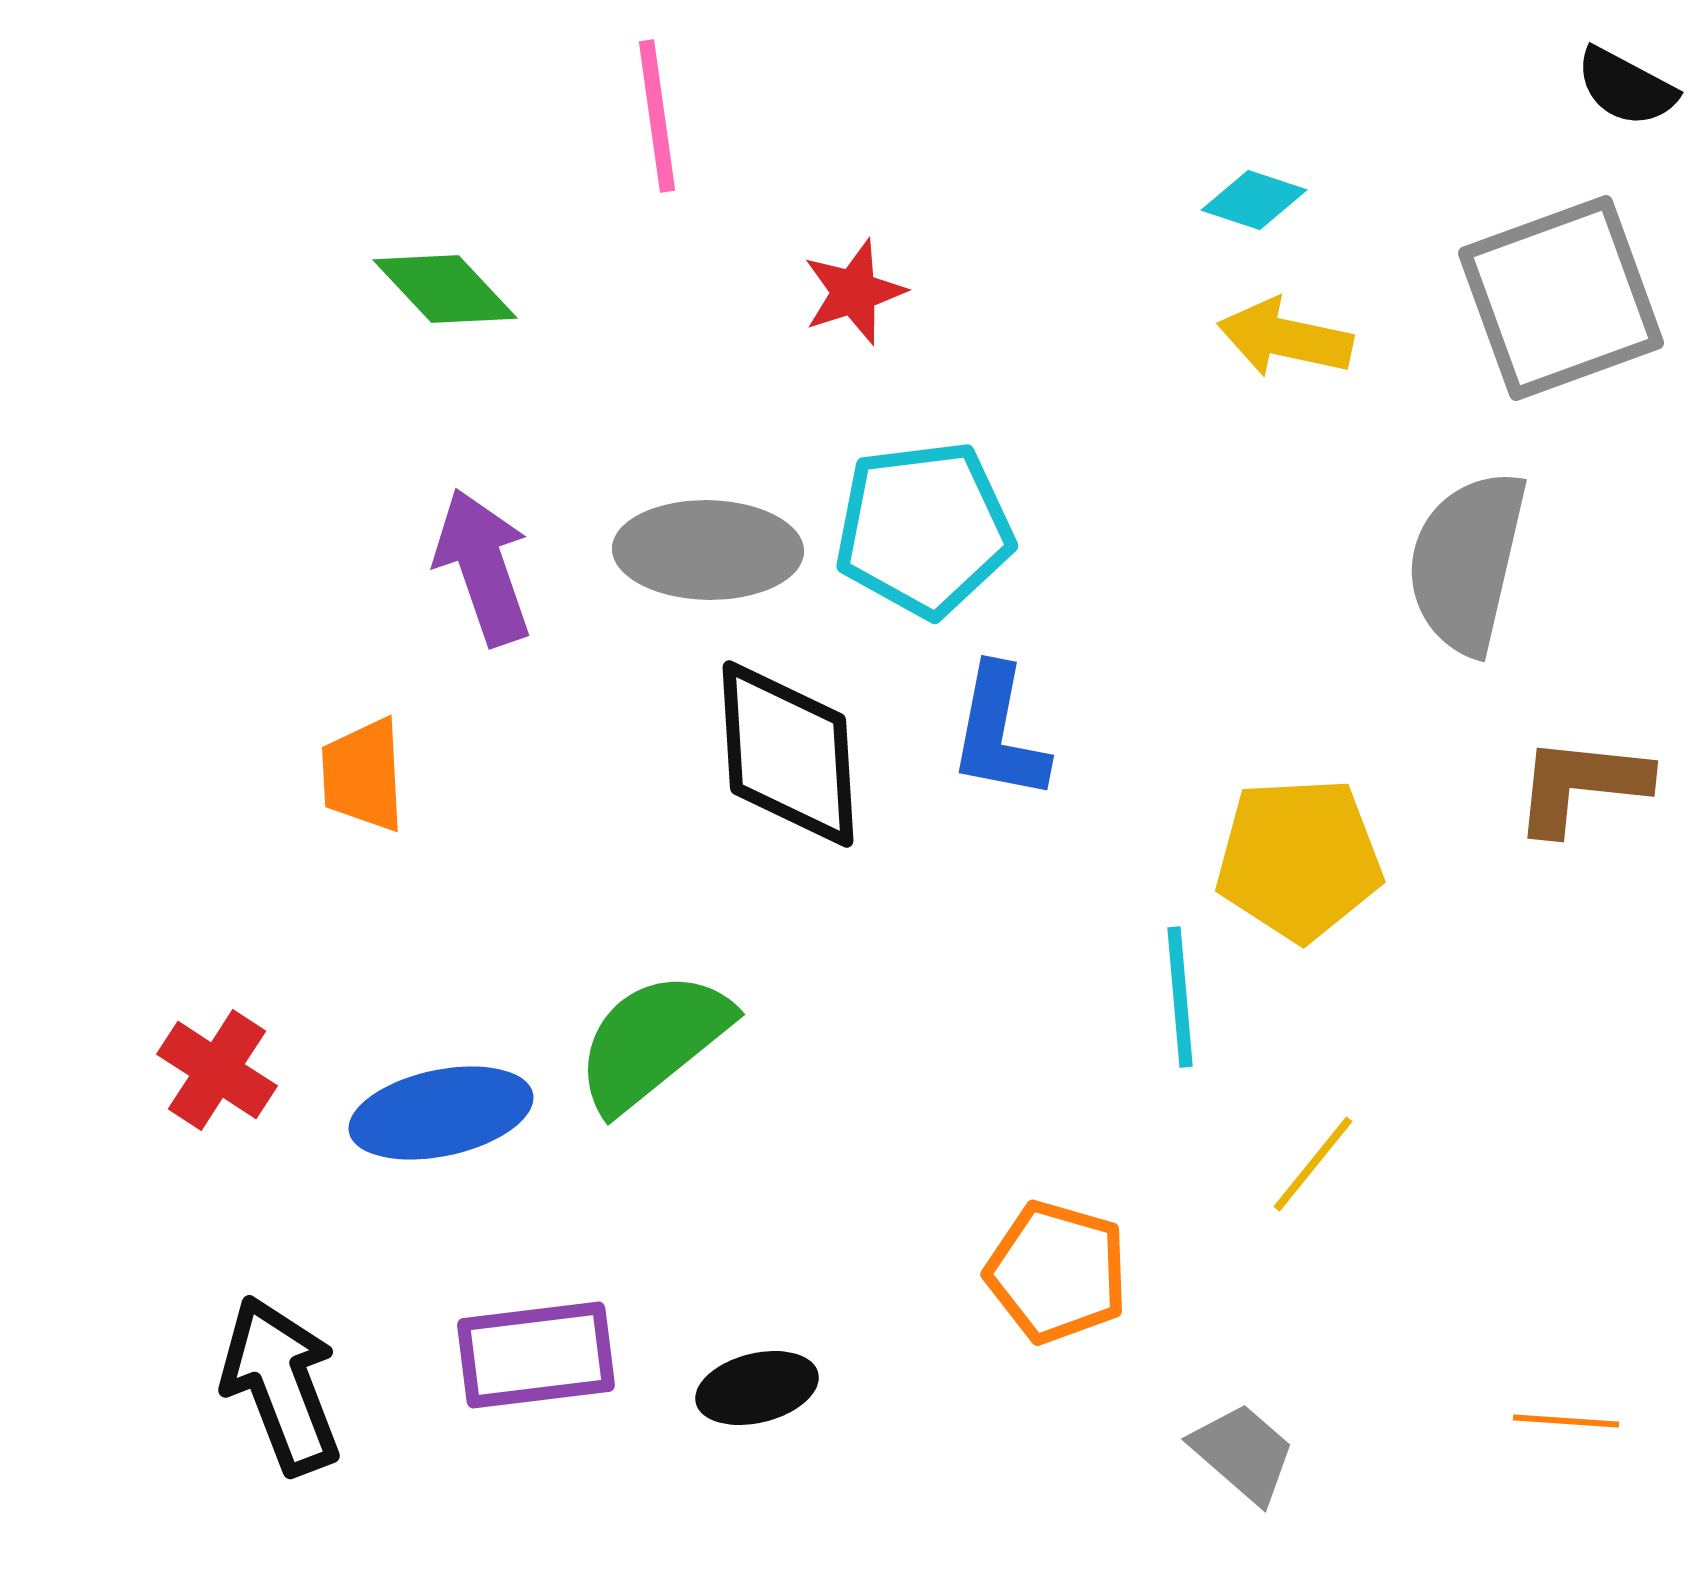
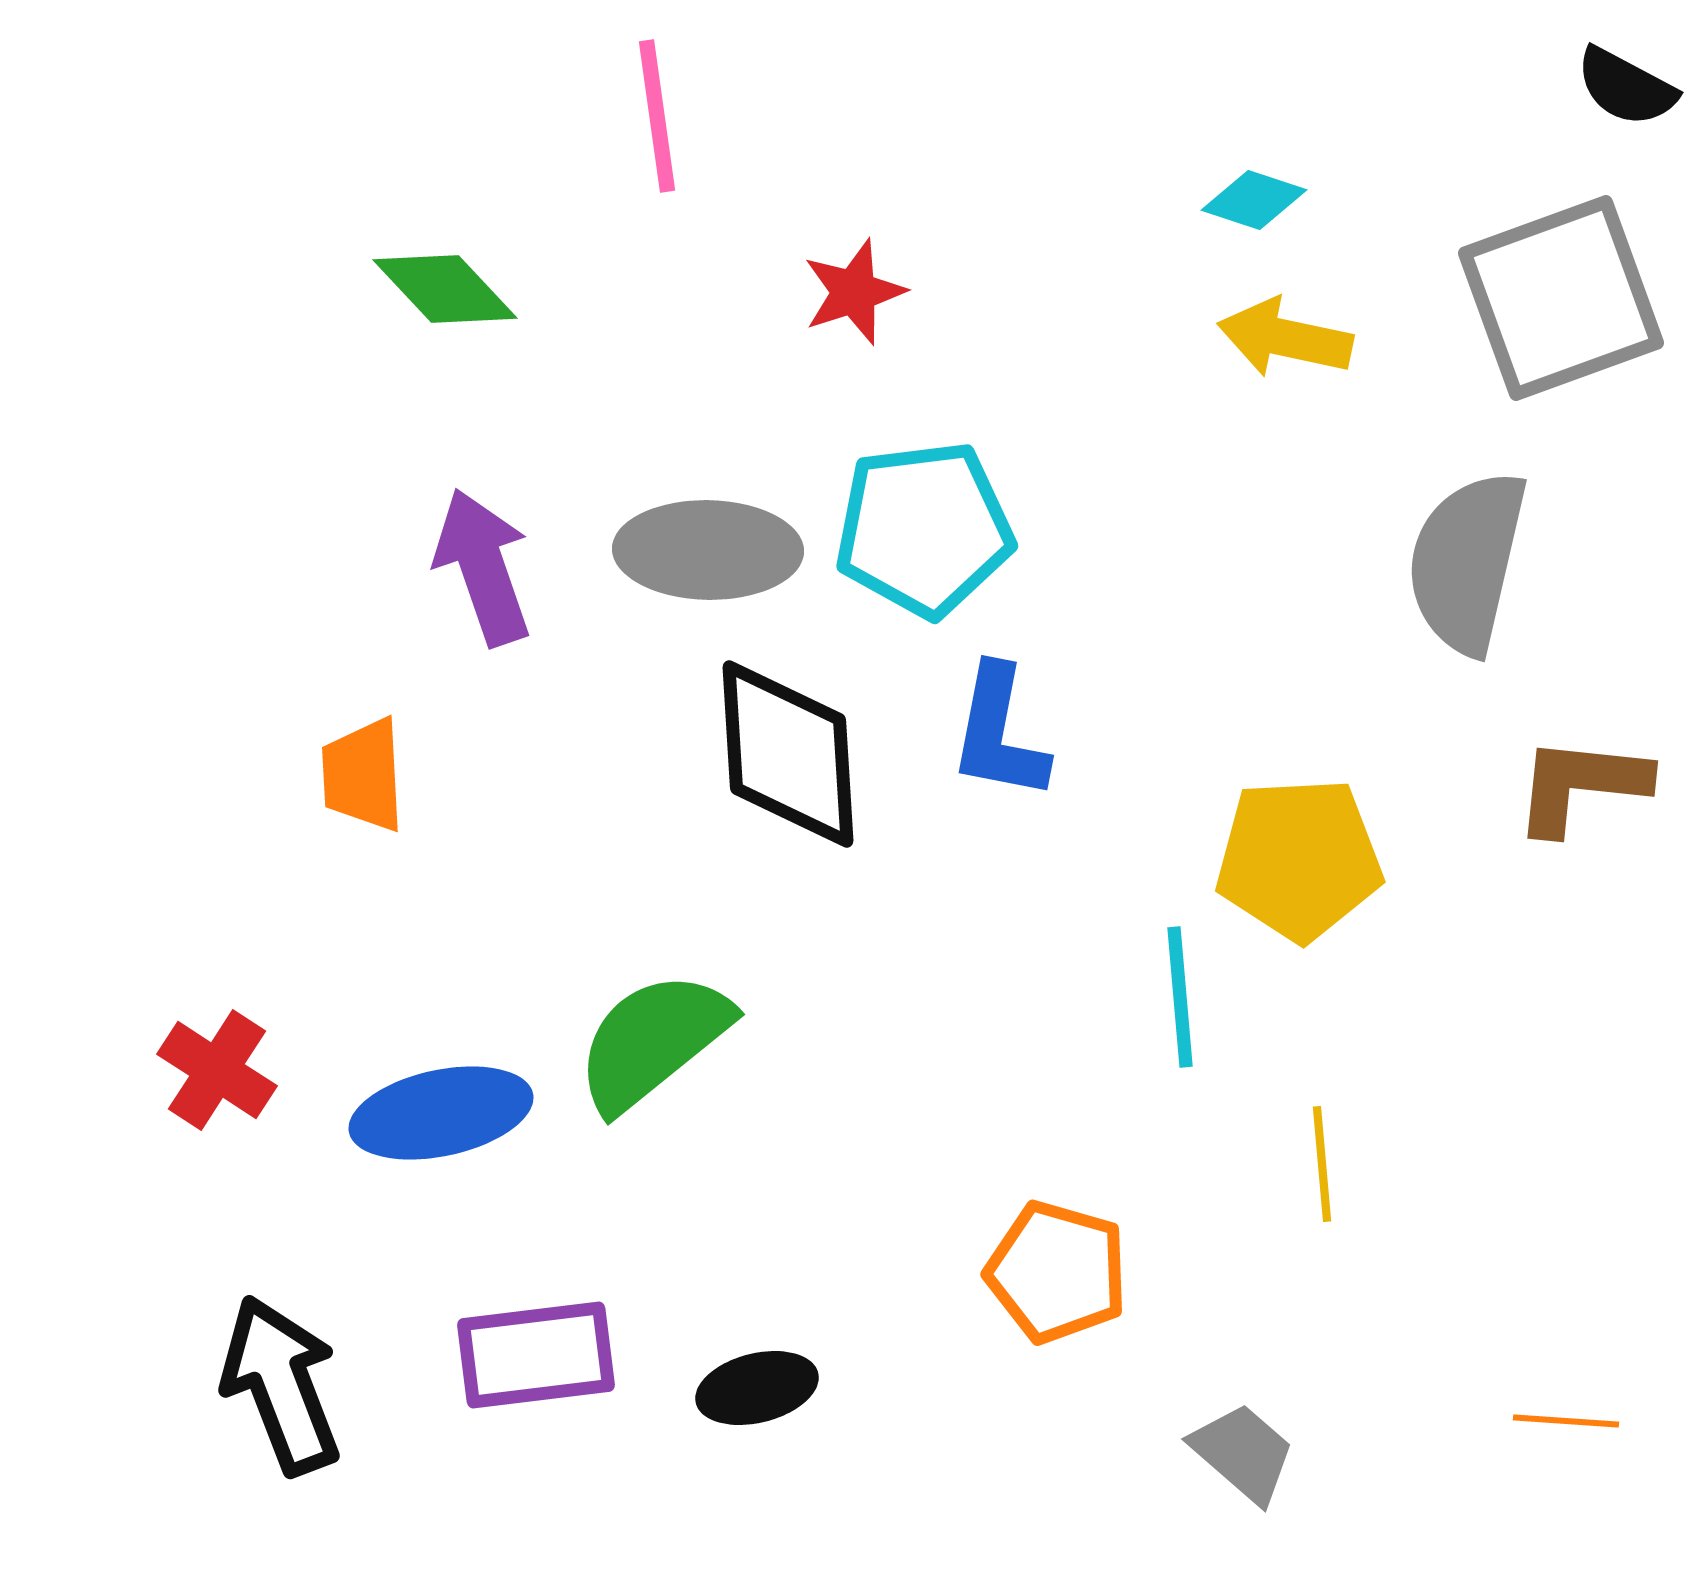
yellow line: moved 9 px right; rotated 44 degrees counterclockwise
